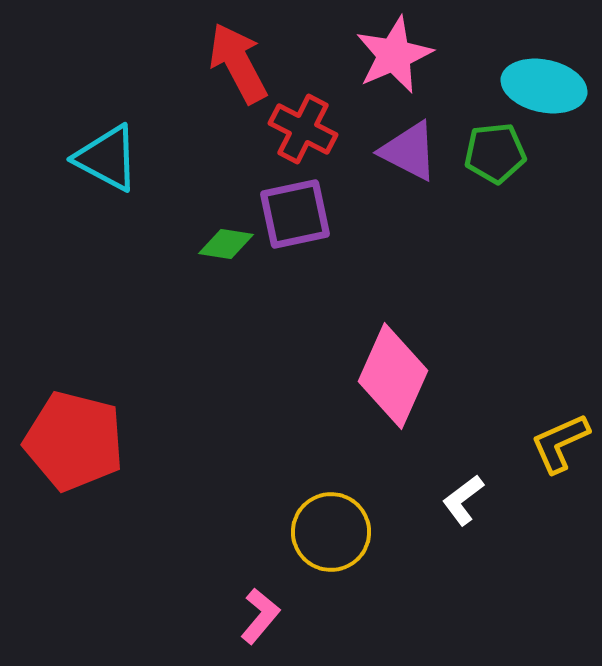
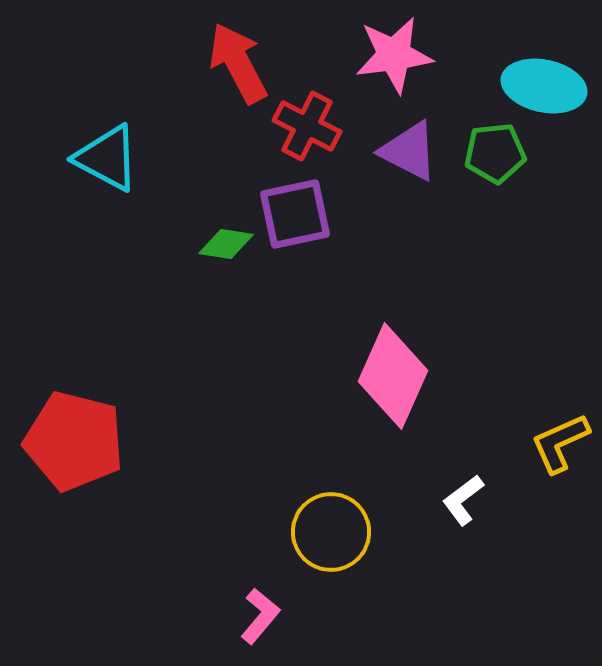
pink star: rotated 16 degrees clockwise
red cross: moved 4 px right, 3 px up
